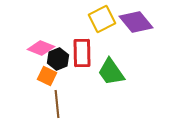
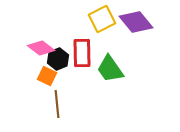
pink diamond: rotated 16 degrees clockwise
green trapezoid: moved 1 px left, 3 px up
